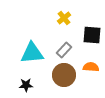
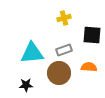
yellow cross: rotated 24 degrees clockwise
gray rectangle: rotated 28 degrees clockwise
orange semicircle: moved 2 px left
brown circle: moved 5 px left, 2 px up
